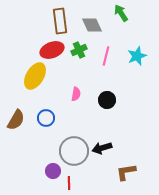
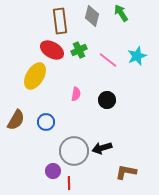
gray diamond: moved 9 px up; rotated 40 degrees clockwise
red ellipse: rotated 50 degrees clockwise
pink line: moved 2 px right, 4 px down; rotated 66 degrees counterclockwise
blue circle: moved 4 px down
brown L-shape: rotated 20 degrees clockwise
